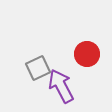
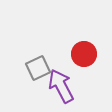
red circle: moved 3 px left
